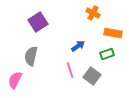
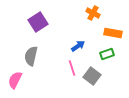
pink line: moved 2 px right, 2 px up
